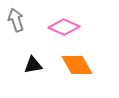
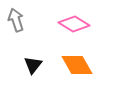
pink diamond: moved 10 px right, 3 px up; rotated 8 degrees clockwise
black triangle: rotated 42 degrees counterclockwise
